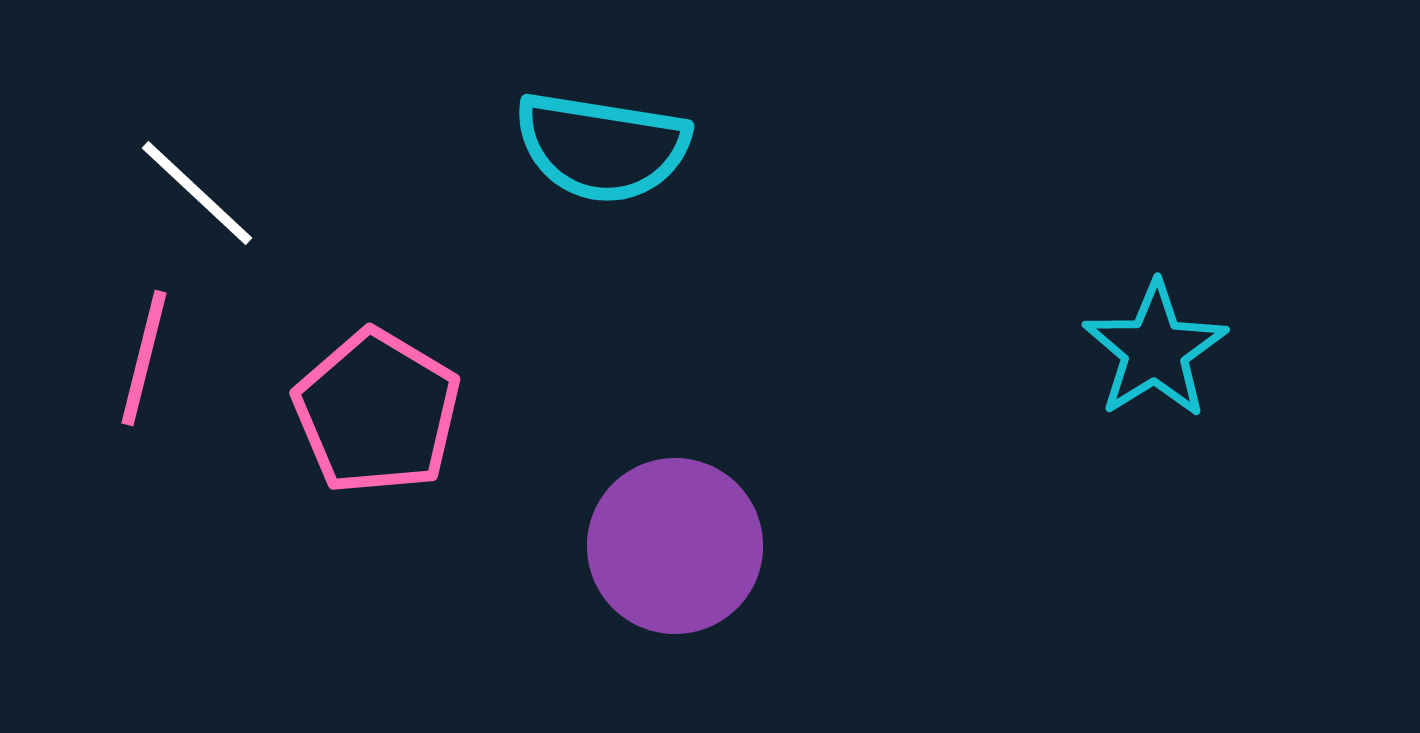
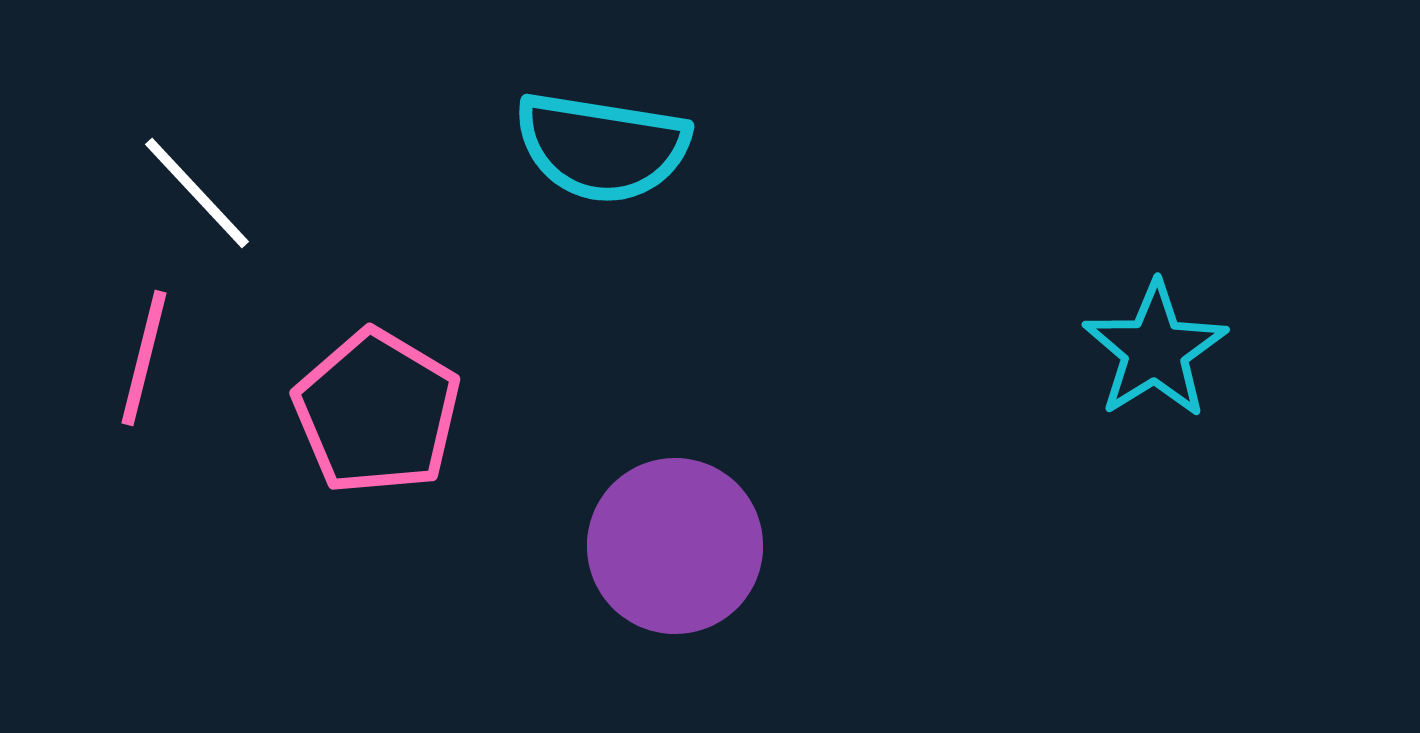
white line: rotated 4 degrees clockwise
